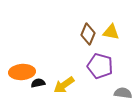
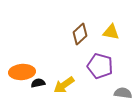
brown diamond: moved 8 px left; rotated 25 degrees clockwise
